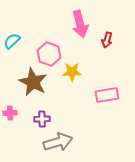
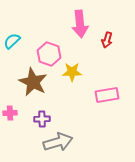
pink arrow: rotated 8 degrees clockwise
